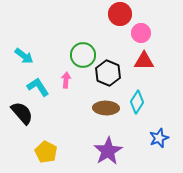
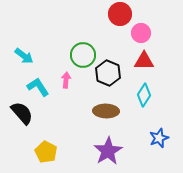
cyan diamond: moved 7 px right, 7 px up
brown ellipse: moved 3 px down
